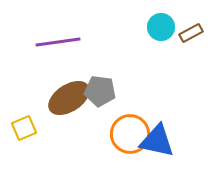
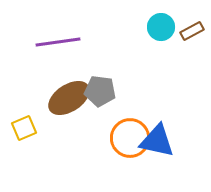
brown rectangle: moved 1 px right, 2 px up
orange circle: moved 4 px down
